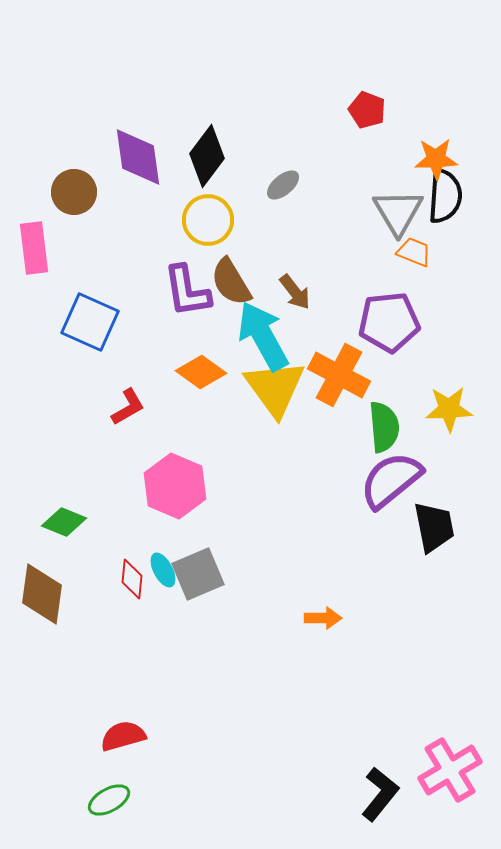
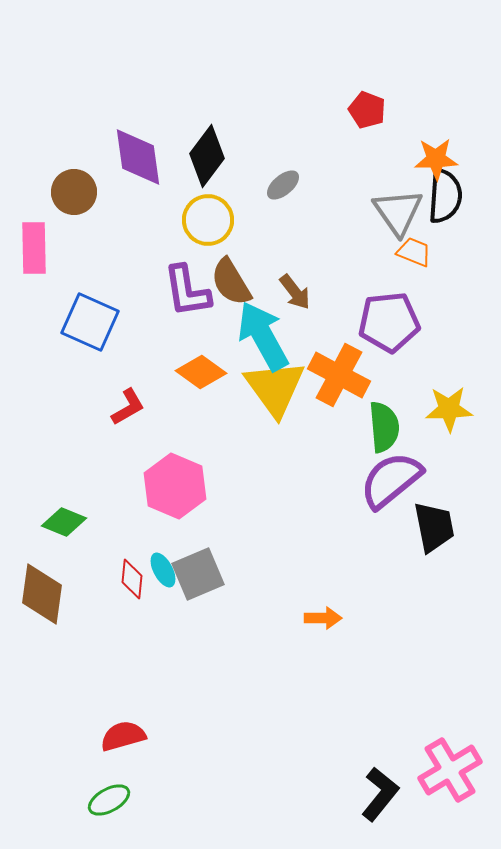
gray triangle: rotated 4 degrees counterclockwise
pink rectangle: rotated 6 degrees clockwise
